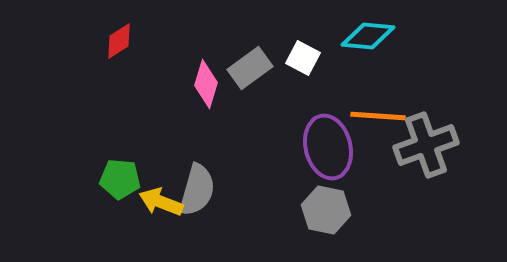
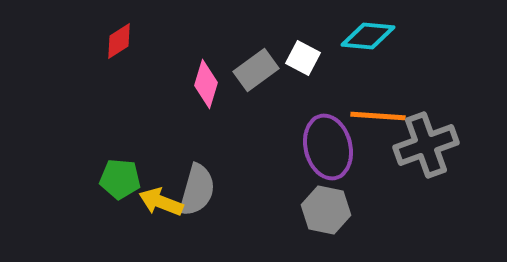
gray rectangle: moved 6 px right, 2 px down
